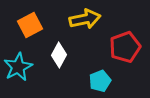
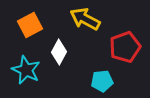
yellow arrow: rotated 140 degrees counterclockwise
white diamond: moved 3 px up
cyan star: moved 8 px right, 3 px down; rotated 20 degrees counterclockwise
cyan pentagon: moved 2 px right; rotated 15 degrees clockwise
